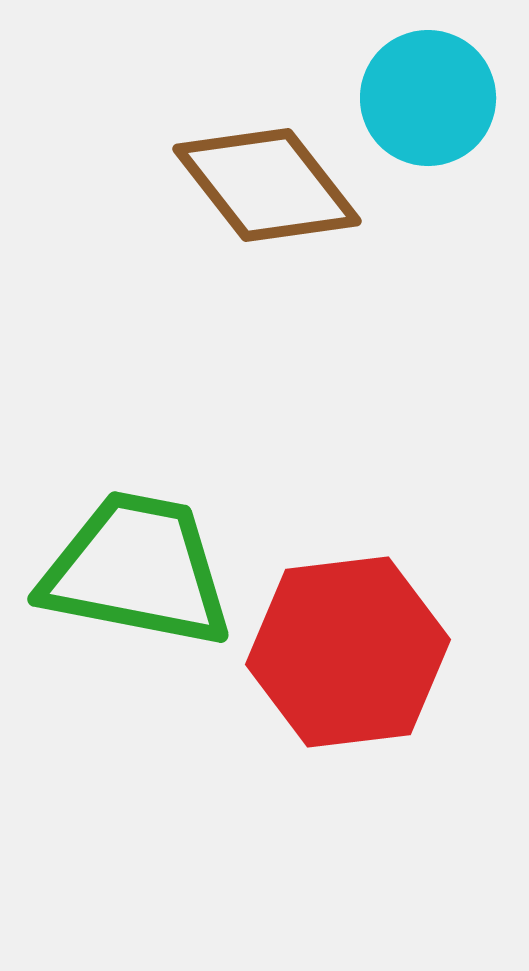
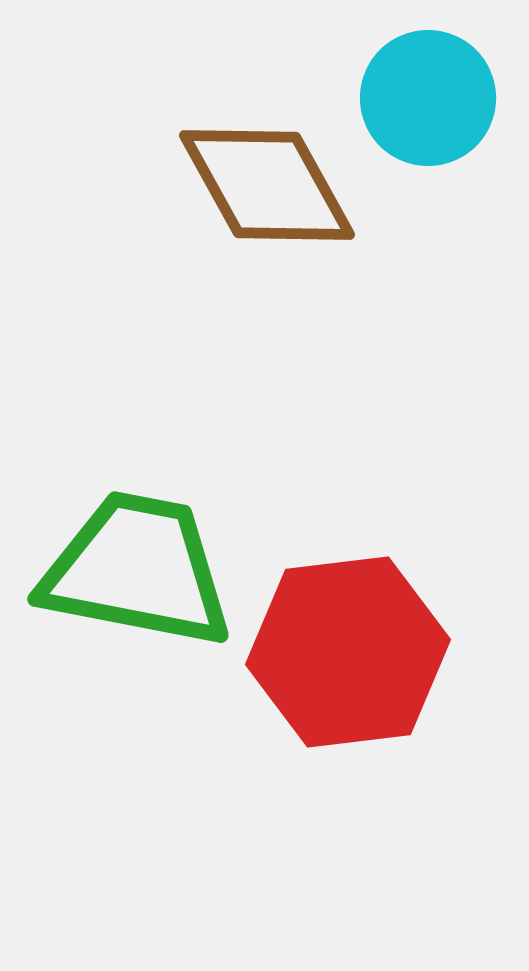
brown diamond: rotated 9 degrees clockwise
